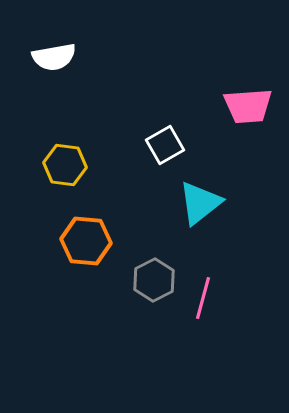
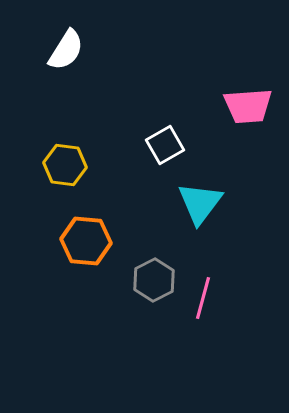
white semicircle: moved 12 px right, 7 px up; rotated 48 degrees counterclockwise
cyan triangle: rotated 15 degrees counterclockwise
